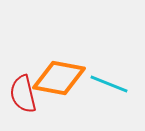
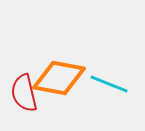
red semicircle: moved 1 px right, 1 px up
